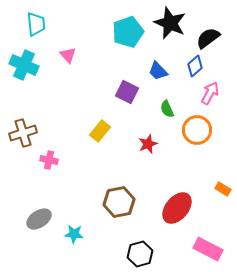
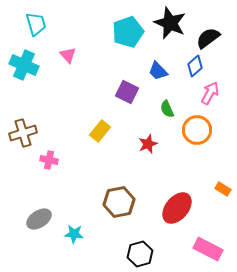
cyan trapezoid: rotated 10 degrees counterclockwise
